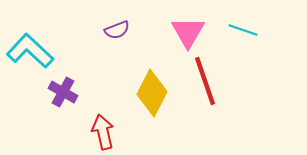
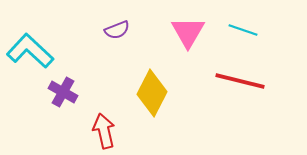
red line: moved 35 px right; rotated 57 degrees counterclockwise
red arrow: moved 1 px right, 1 px up
